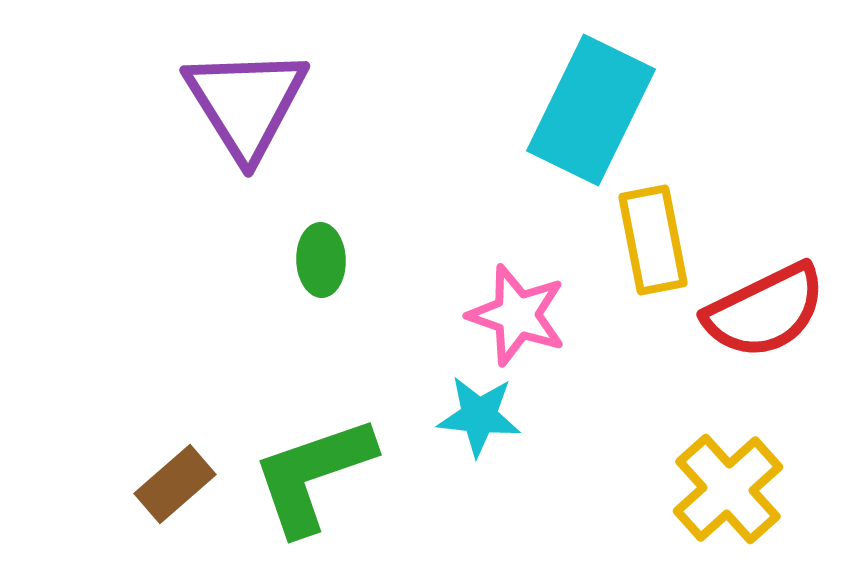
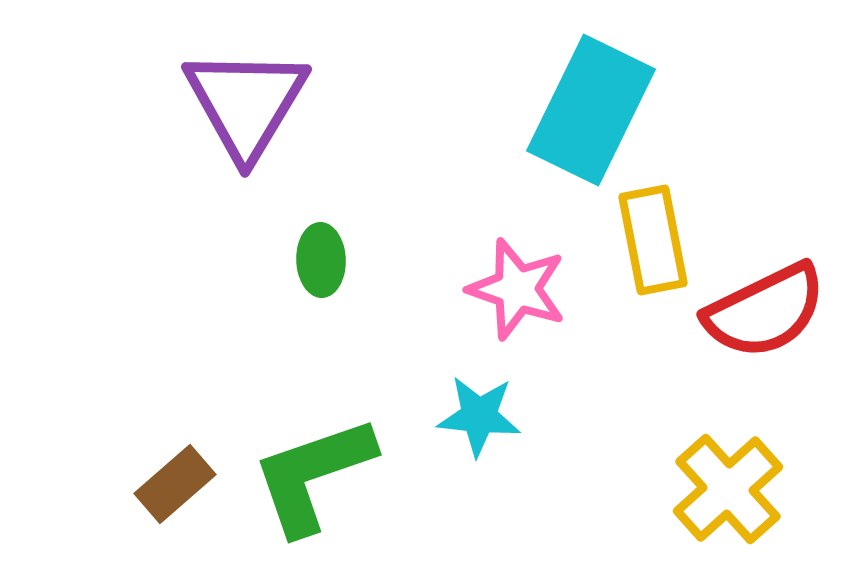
purple triangle: rotated 3 degrees clockwise
pink star: moved 26 px up
